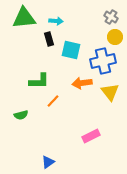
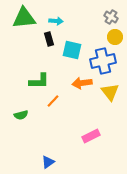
cyan square: moved 1 px right
